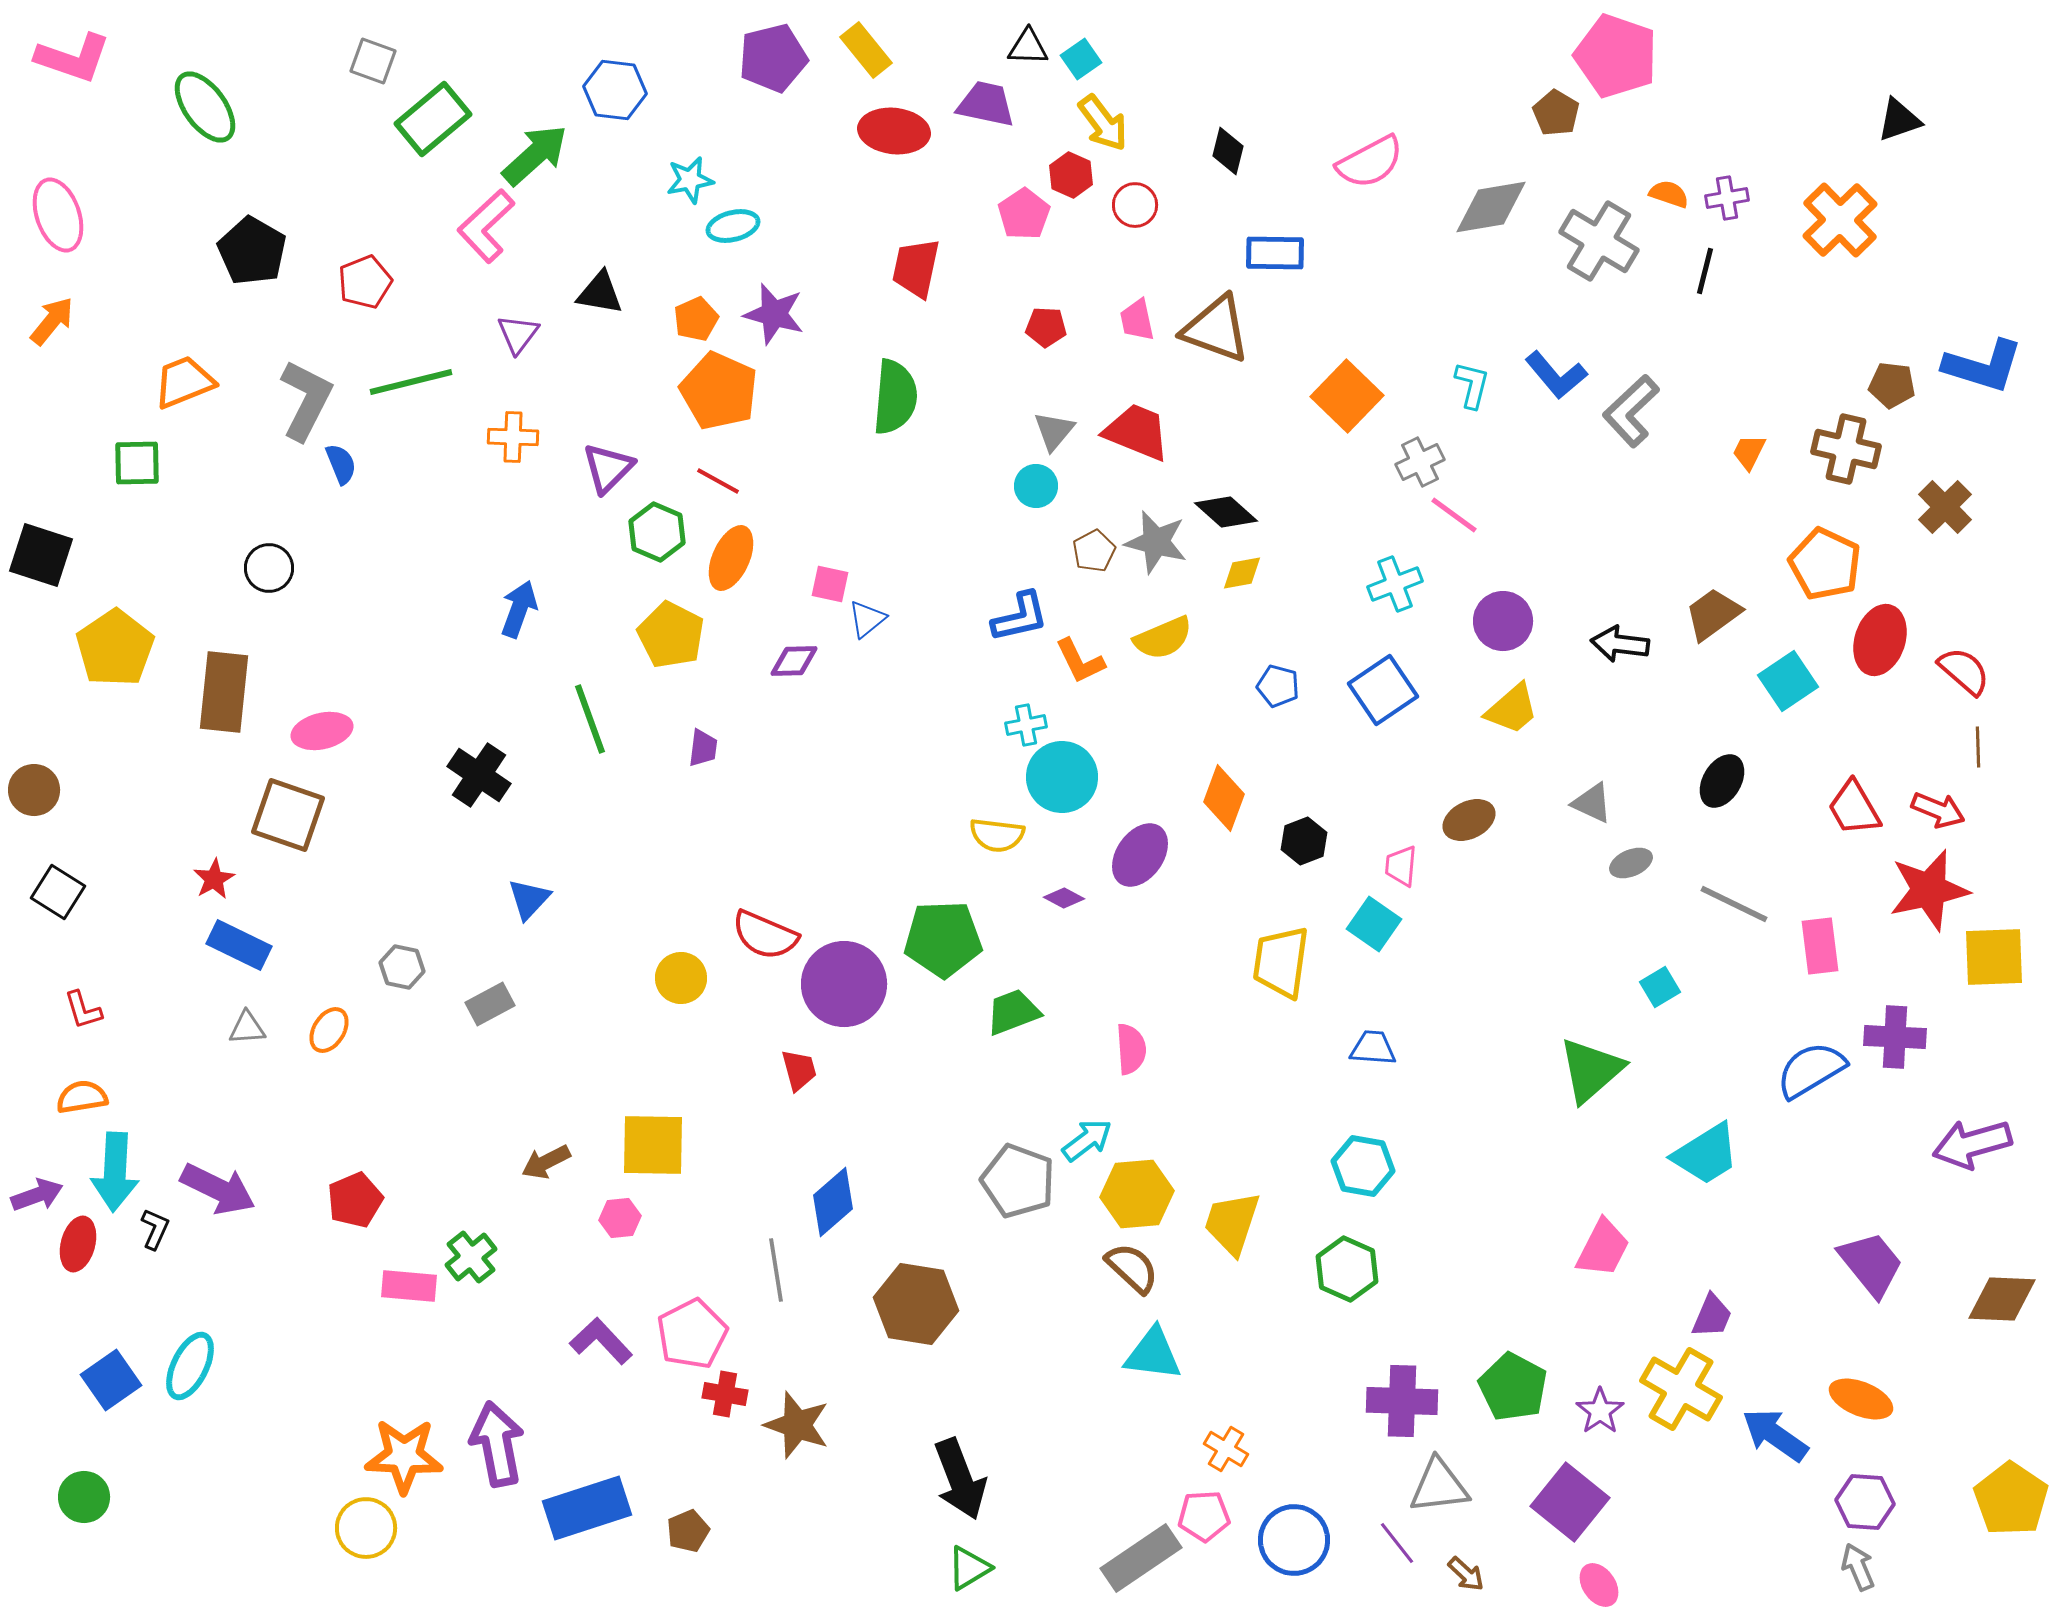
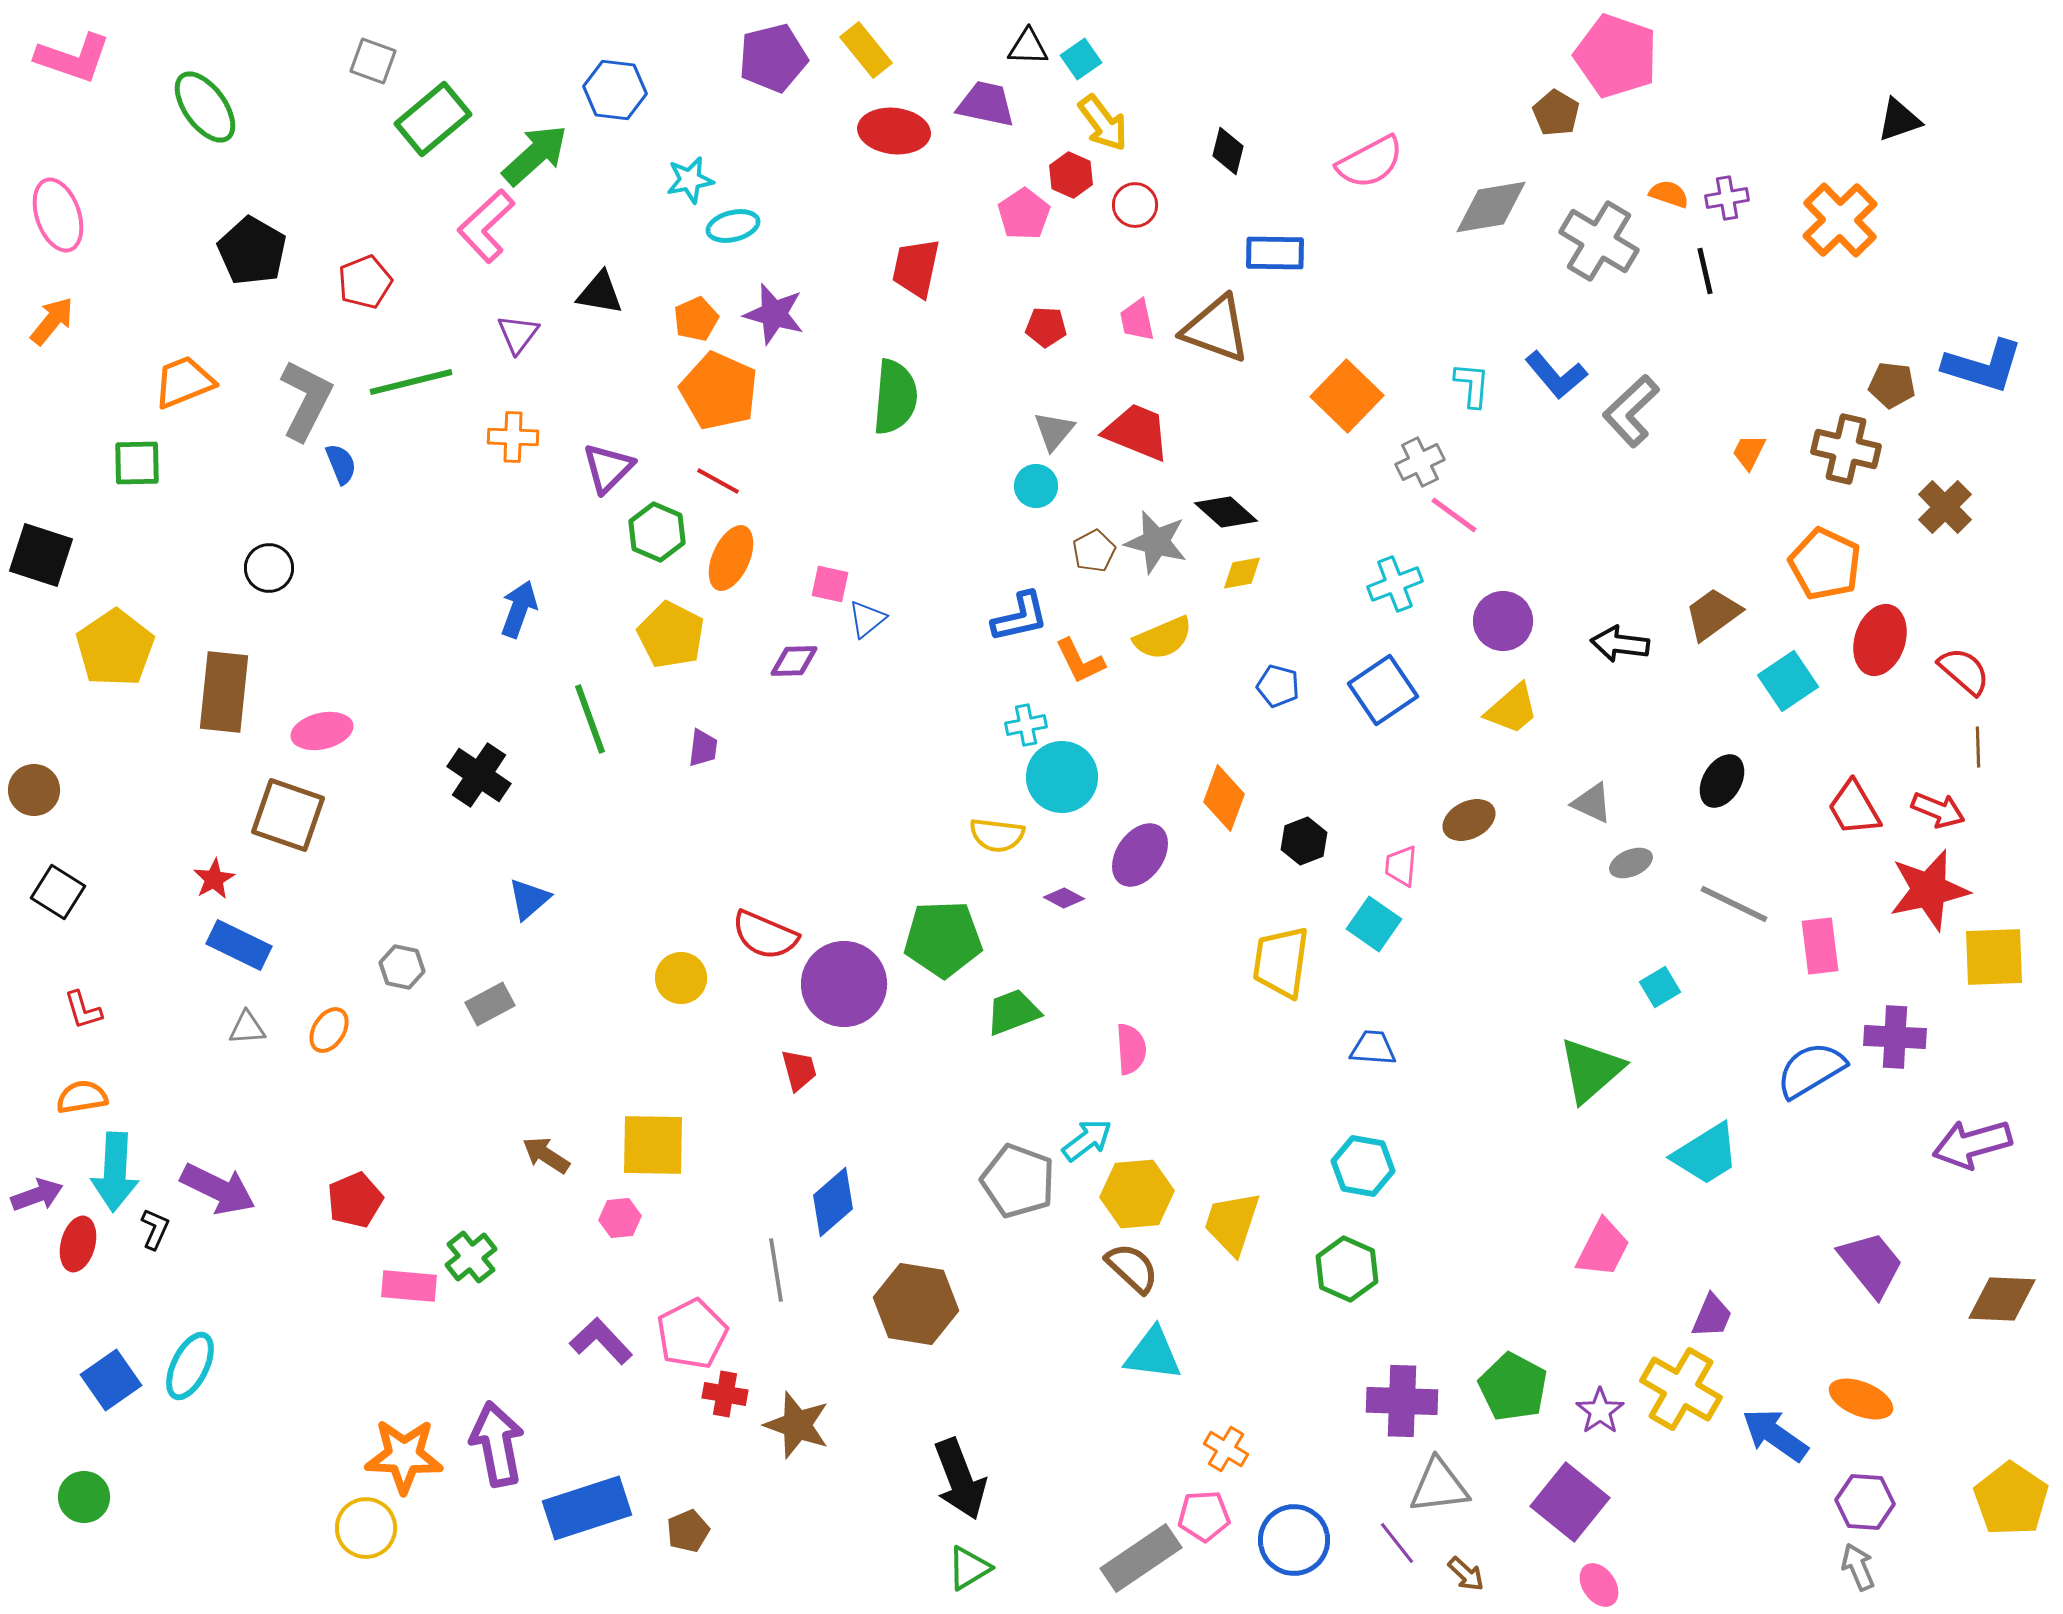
black line at (1705, 271): rotated 27 degrees counterclockwise
cyan L-shape at (1472, 385): rotated 9 degrees counterclockwise
blue triangle at (529, 899): rotated 6 degrees clockwise
brown arrow at (546, 1162): moved 7 px up; rotated 60 degrees clockwise
